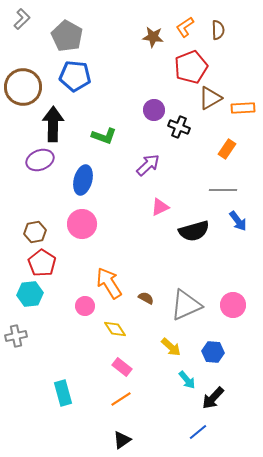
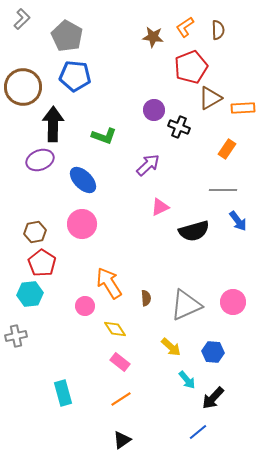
blue ellipse at (83, 180): rotated 60 degrees counterclockwise
brown semicircle at (146, 298): rotated 56 degrees clockwise
pink circle at (233, 305): moved 3 px up
pink rectangle at (122, 367): moved 2 px left, 5 px up
